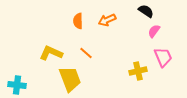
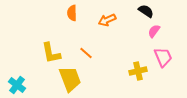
orange semicircle: moved 6 px left, 8 px up
yellow L-shape: rotated 125 degrees counterclockwise
cyan cross: rotated 30 degrees clockwise
